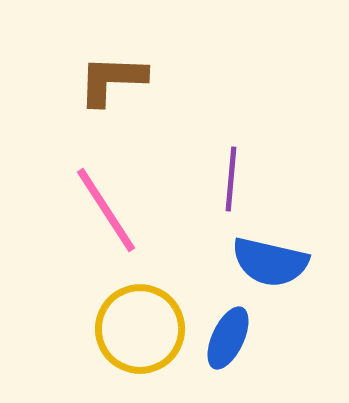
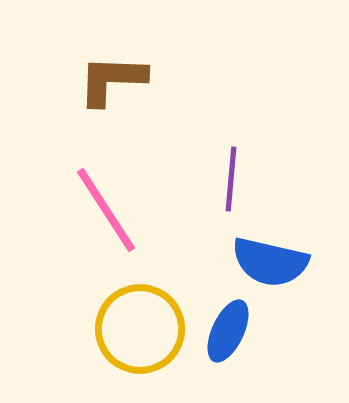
blue ellipse: moved 7 px up
